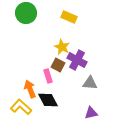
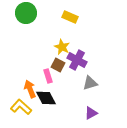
yellow rectangle: moved 1 px right
gray triangle: rotated 21 degrees counterclockwise
black diamond: moved 2 px left, 2 px up
purple triangle: rotated 16 degrees counterclockwise
